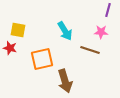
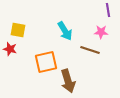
purple line: rotated 24 degrees counterclockwise
red star: moved 1 px down
orange square: moved 4 px right, 3 px down
brown arrow: moved 3 px right
